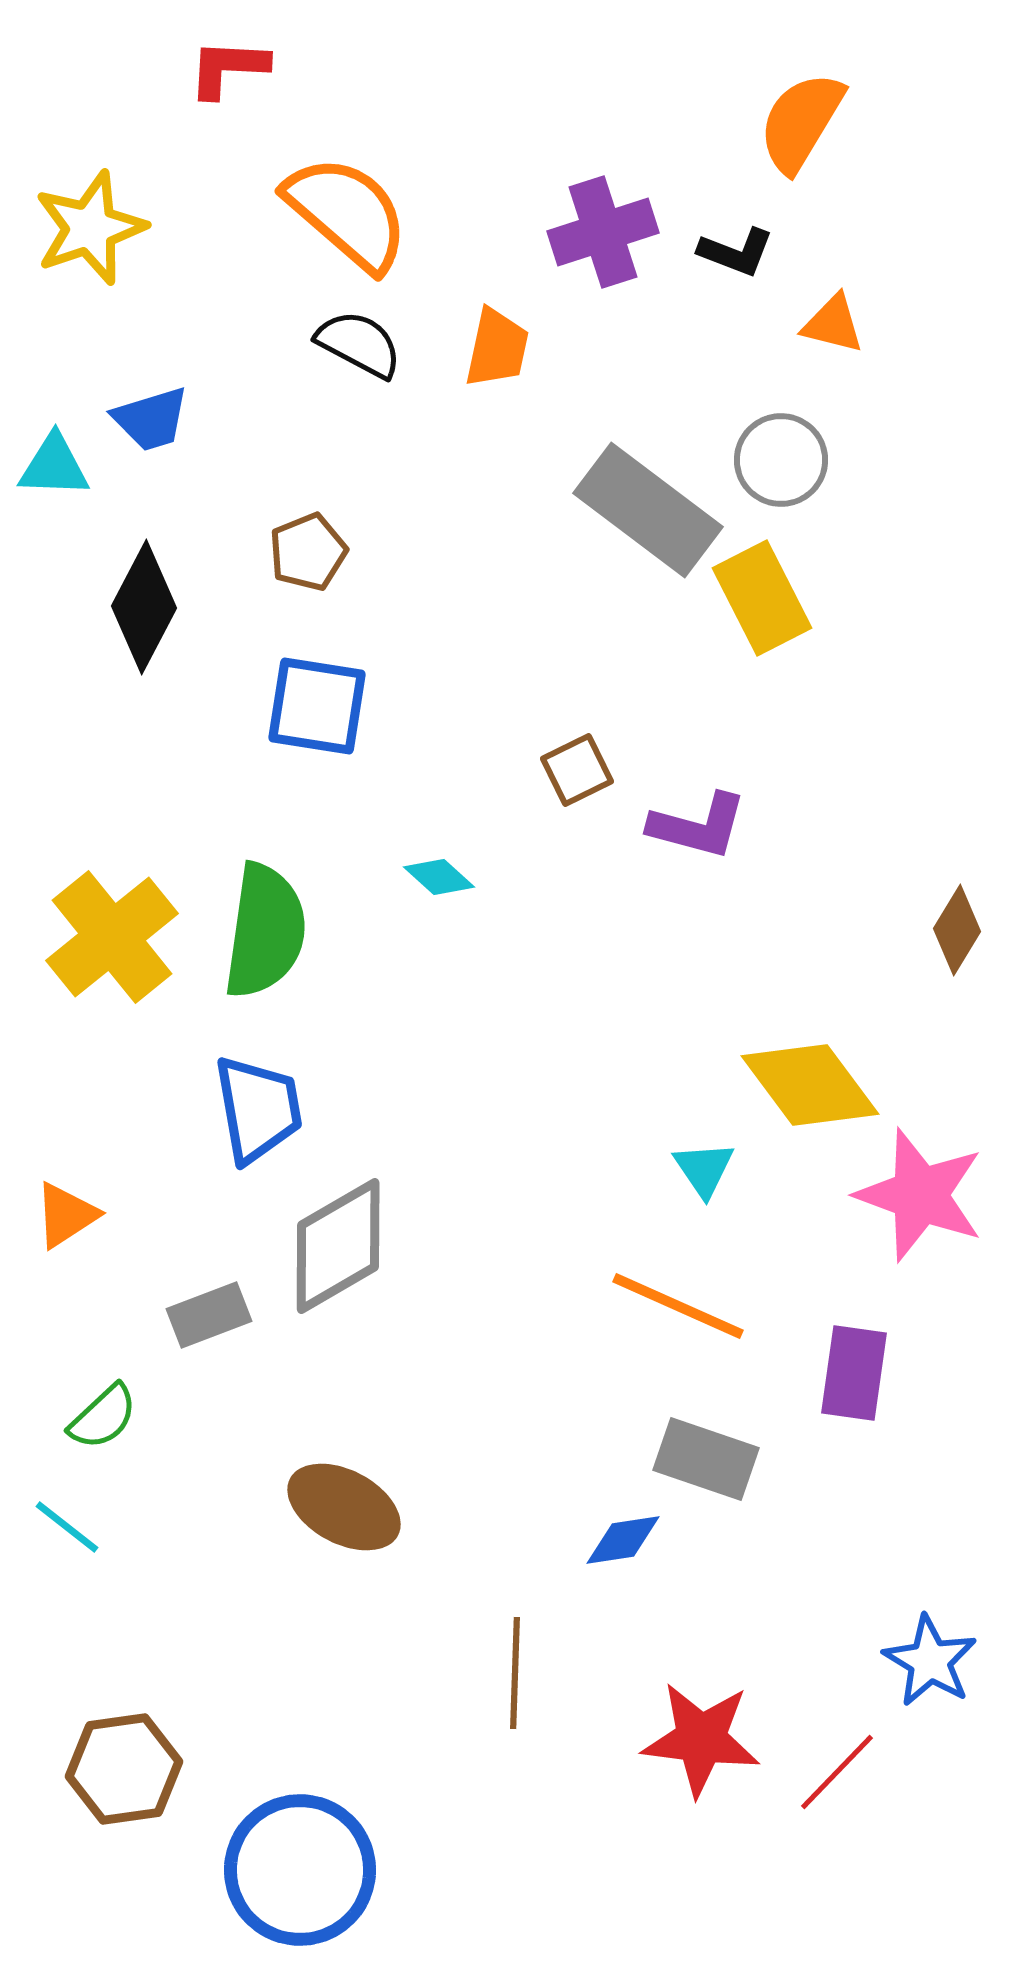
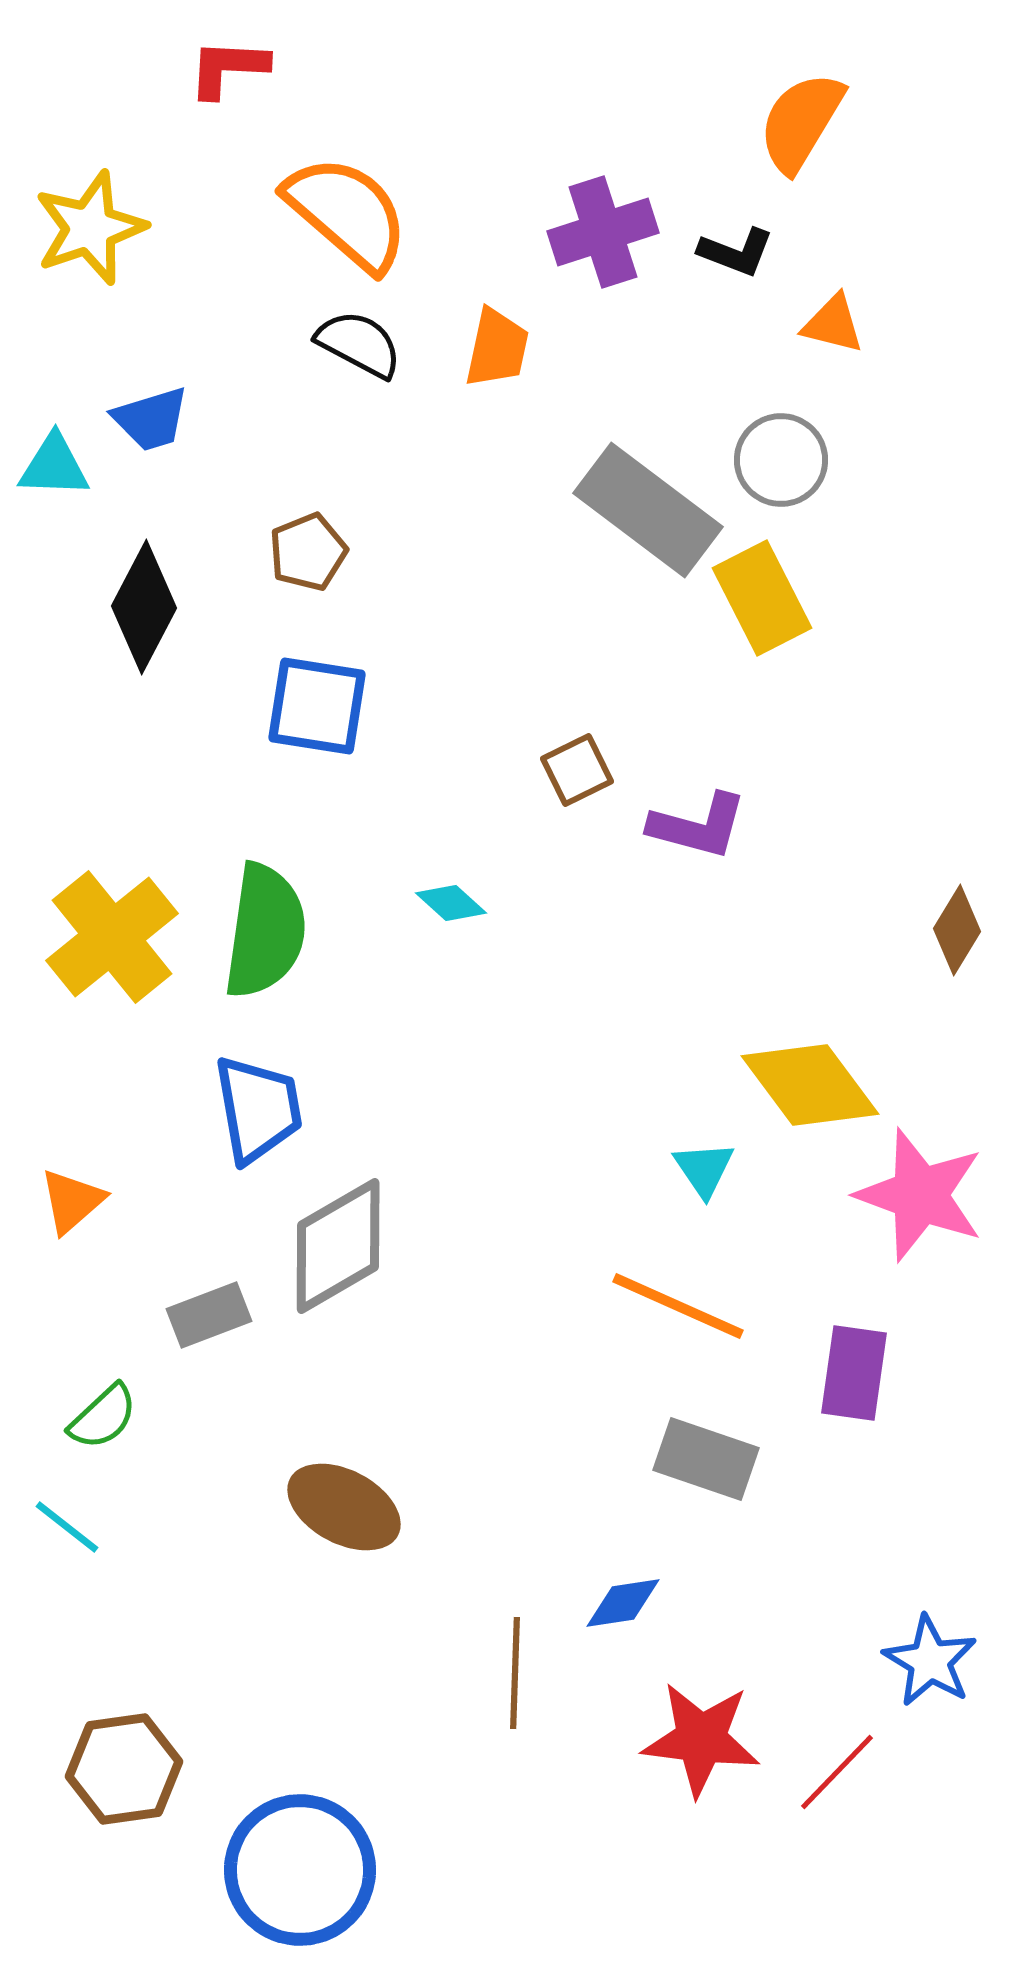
cyan diamond at (439, 877): moved 12 px right, 26 px down
orange triangle at (66, 1215): moved 6 px right, 14 px up; rotated 8 degrees counterclockwise
blue diamond at (623, 1540): moved 63 px down
